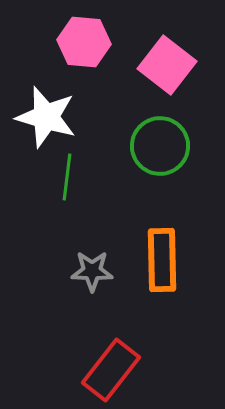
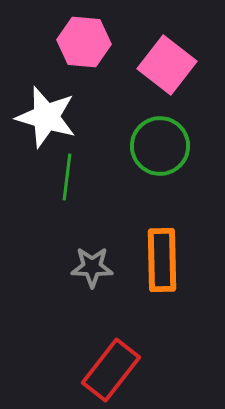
gray star: moved 4 px up
